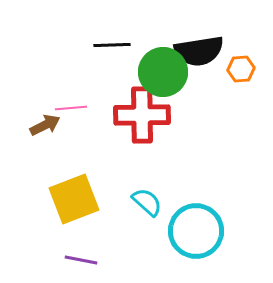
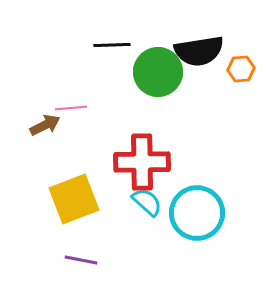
green circle: moved 5 px left
red cross: moved 47 px down
cyan circle: moved 1 px right, 18 px up
